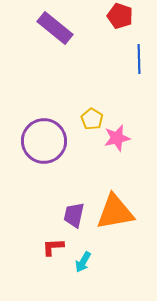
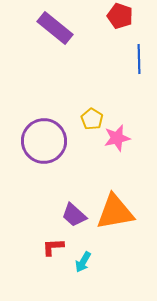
purple trapezoid: rotated 60 degrees counterclockwise
